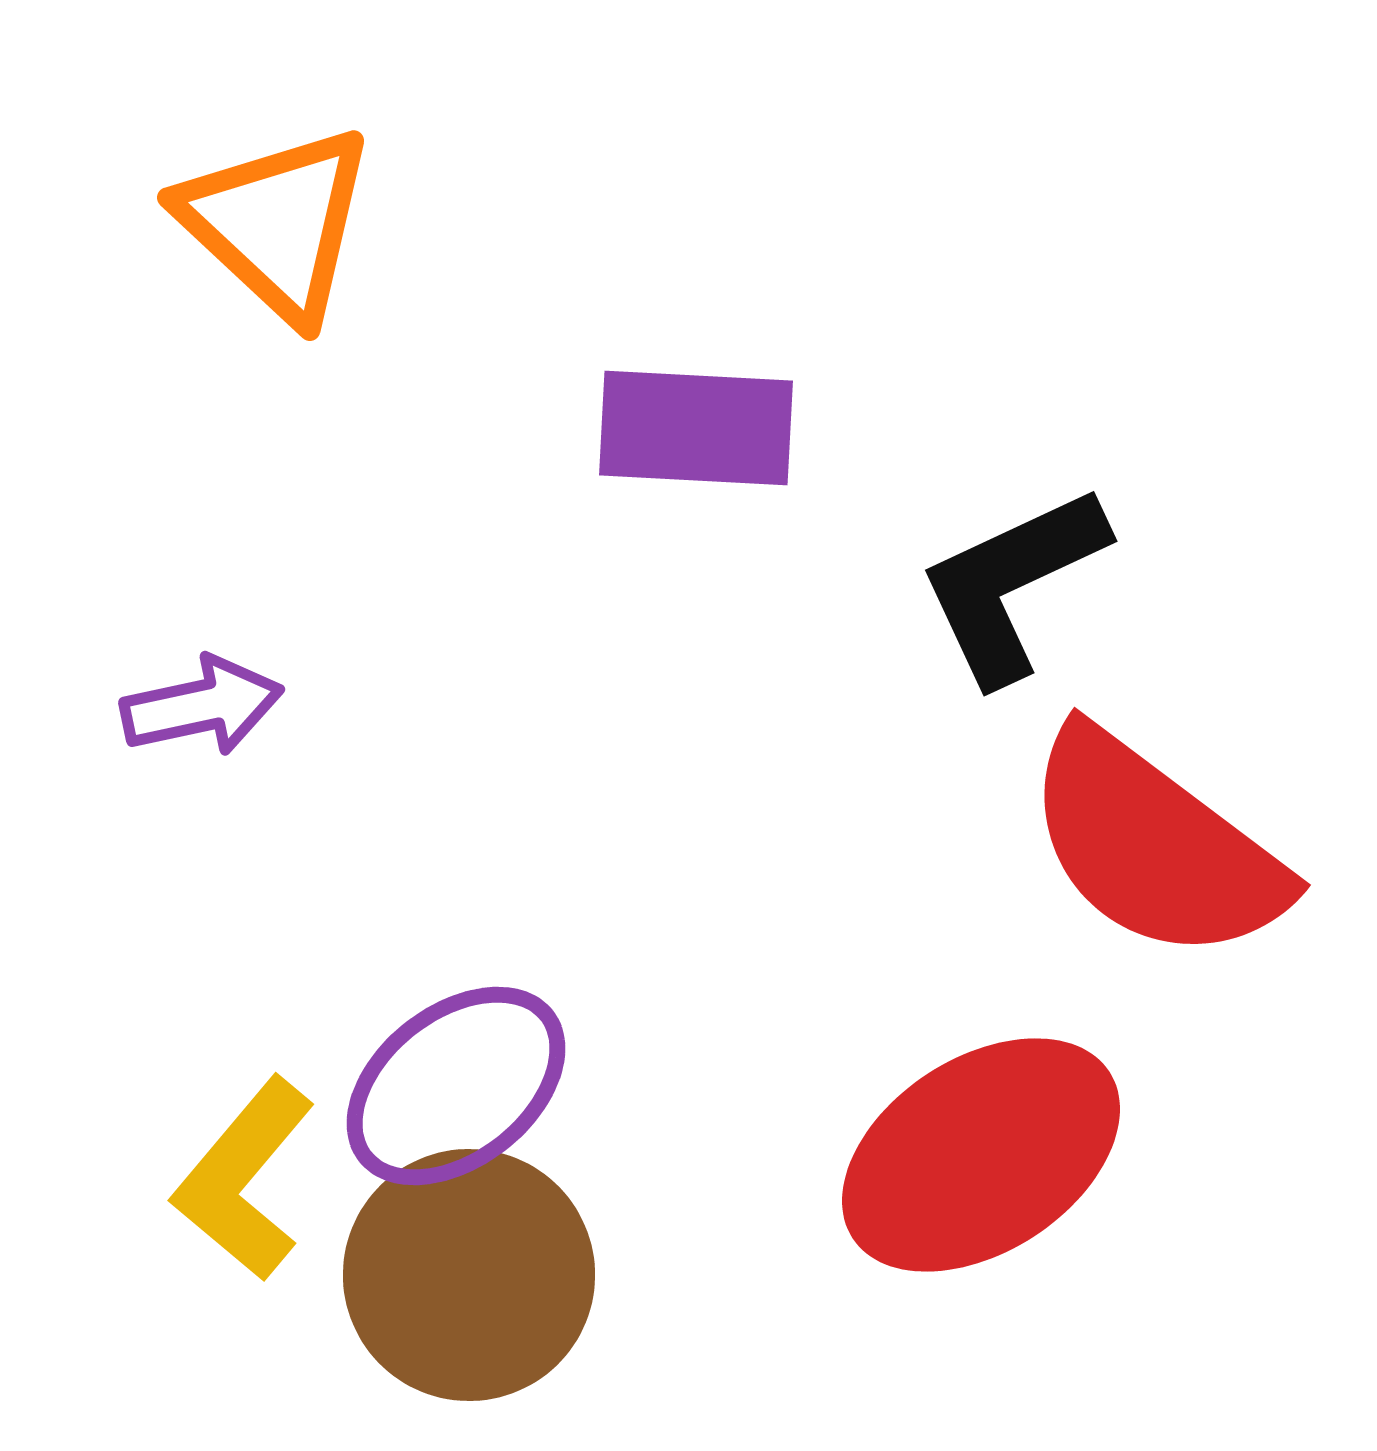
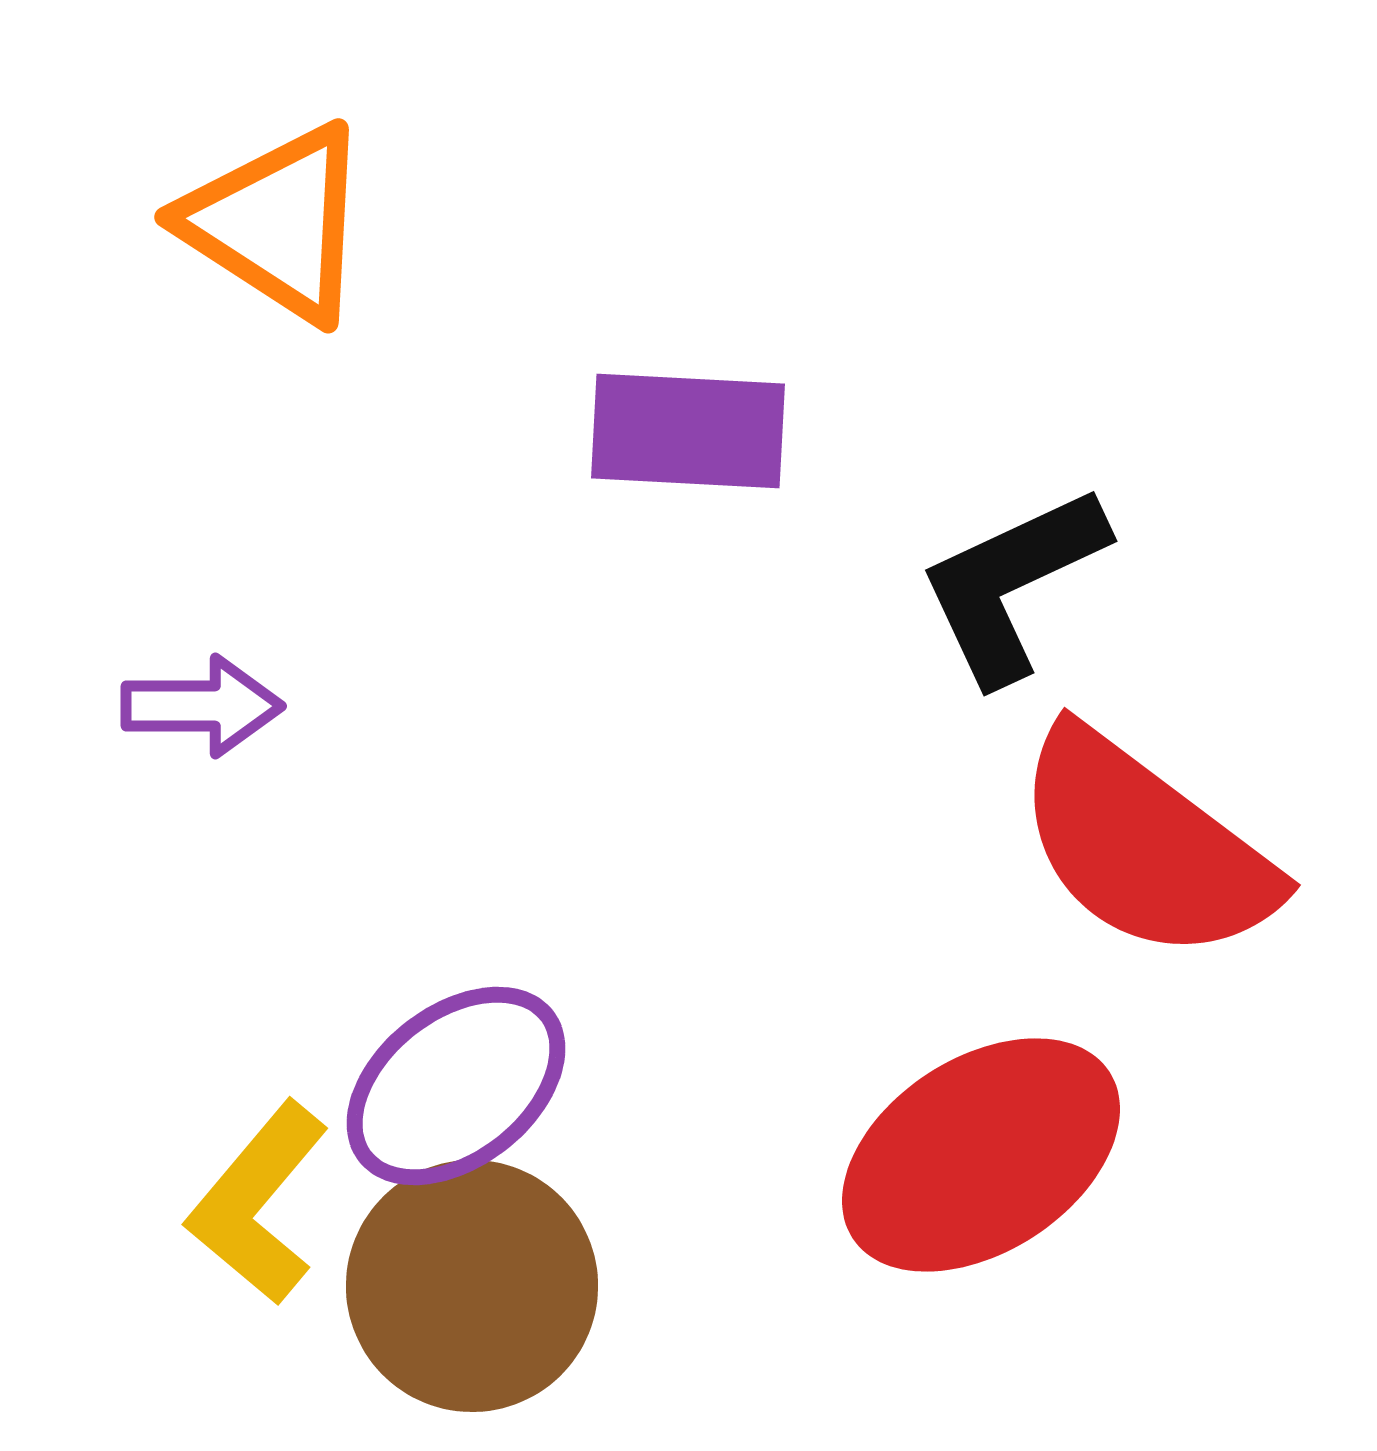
orange triangle: rotated 10 degrees counterclockwise
purple rectangle: moved 8 px left, 3 px down
purple arrow: rotated 12 degrees clockwise
red semicircle: moved 10 px left
yellow L-shape: moved 14 px right, 24 px down
brown circle: moved 3 px right, 11 px down
